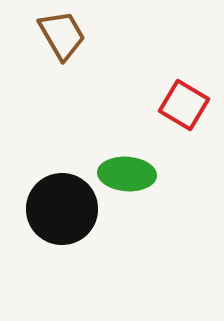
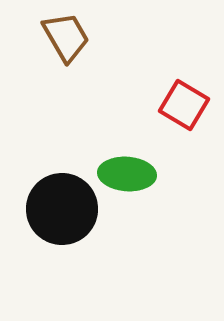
brown trapezoid: moved 4 px right, 2 px down
